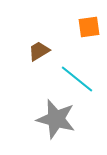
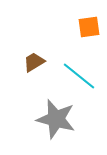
brown trapezoid: moved 5 px left, 11 px down
cyan line: moved 2 px right, 3 px up
